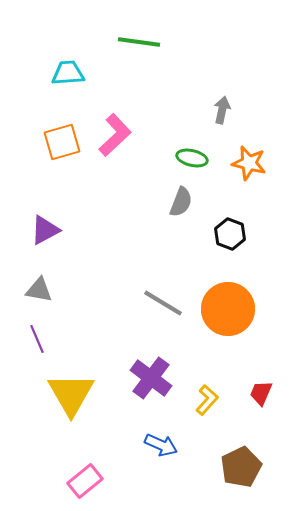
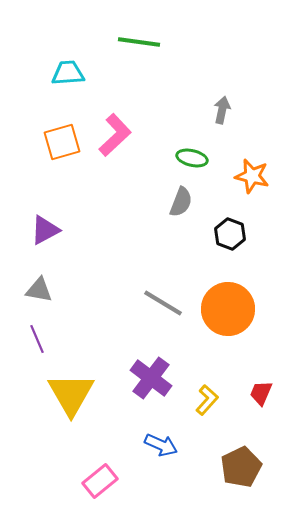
orange star: moved 3 px right, 13 px down
pink rectangle: moved 15 px right
